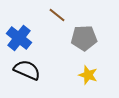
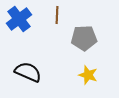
brown line: rotated 54 degrees clockwise
blue cross: moved 19 px up; rotated 15 degrees clockwise
black semicircle: moved 1 px right, 2 px down
